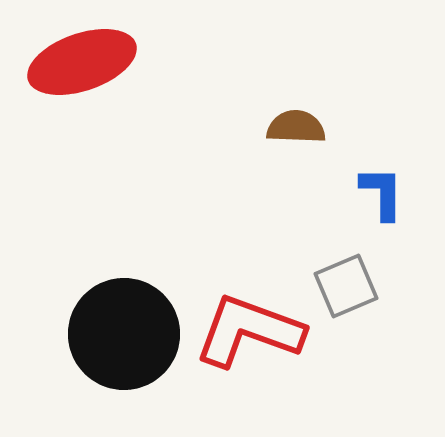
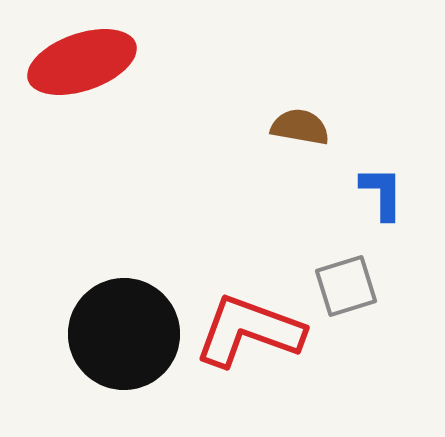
brown semicircle: moved 4 px right; rotated 8 degrees clockwise
gray square: rotated 6 degrees clockwise
